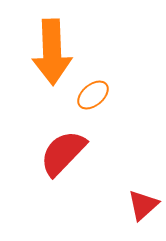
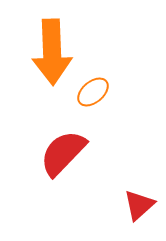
orange ellipse: moved 3 px up
red triangle: moved 4 px left
